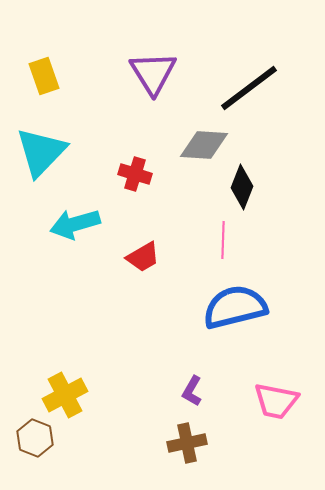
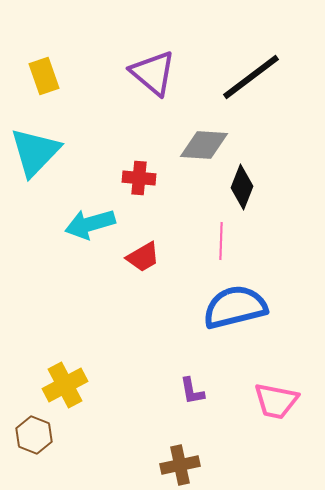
purple triangle: rotated 18 degrees counterclockwise
black line: moved 2 px right, 11 px up
cyan triangle: moved 6 px left
red cross: moved 4 px right, 4 px down; rotated 12 degrees counterclockwise
cyan arrow: moved 15 px right
pink line: moved 2 px left, 1 px down
purple L-shape: rotated 40 degrees counterclockwise
yellow cross: moved 10 px up
brown hexagon: moved 1 px left, 3 px up
brown cross: moved 7 px left, 22 px down
